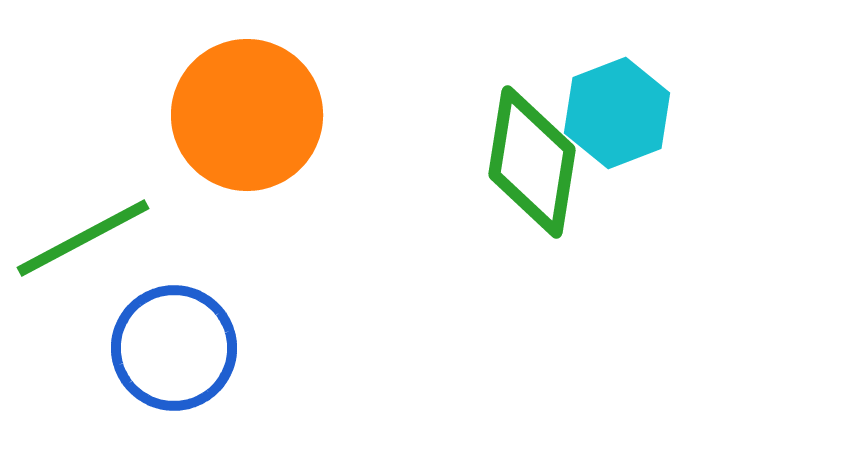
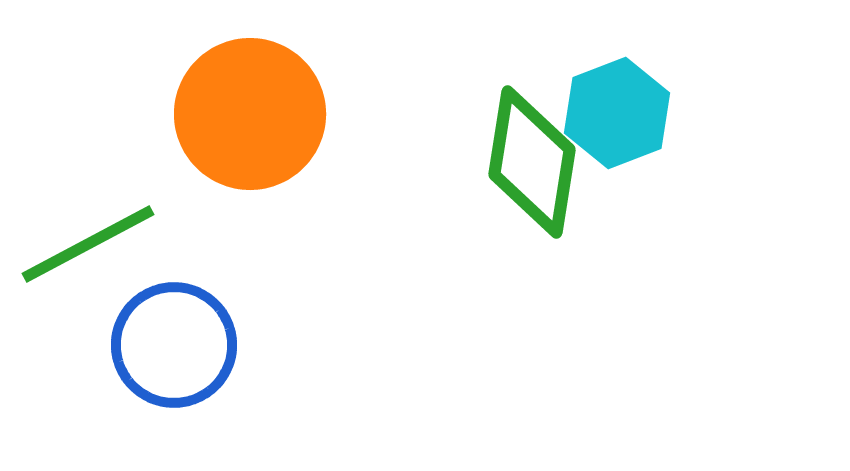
orange circle: moved 3 px right, 1 px up
green line: moved 5 px right, 6 px down
blue circle: moved 3 px up
